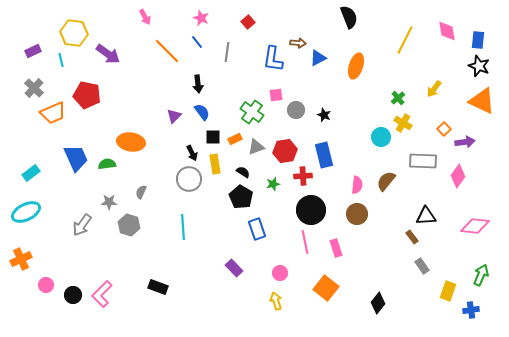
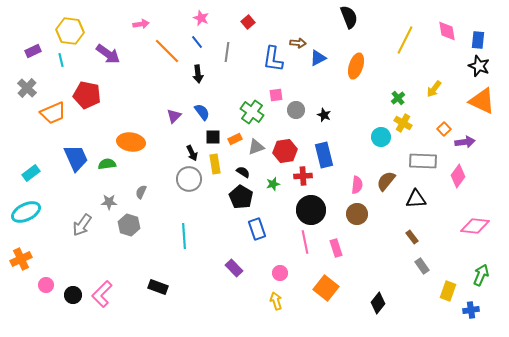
pink arrow at (145, 17): moved 4 px left, 7 px down; rotated 70 degrees counterclockwise
yellow hexagon at (74, 33): moved 4 px left, 2 px up
black arrow at (198, 84): moved 10 px up
gray cross at (34, 88): moved 7 px left
black triangle at (426, 216): moved 10 px left, 17 px up
cyan line at (183, 227): moved 1 px right, 9 px down
